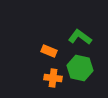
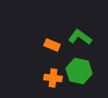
orange rectangle: moved 3 px right, 6 px up
green hexagon: moved 1 px left, 3 px down
